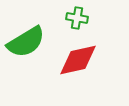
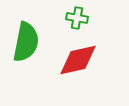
green semicircle: rotated 48 degrees counterclockwise
